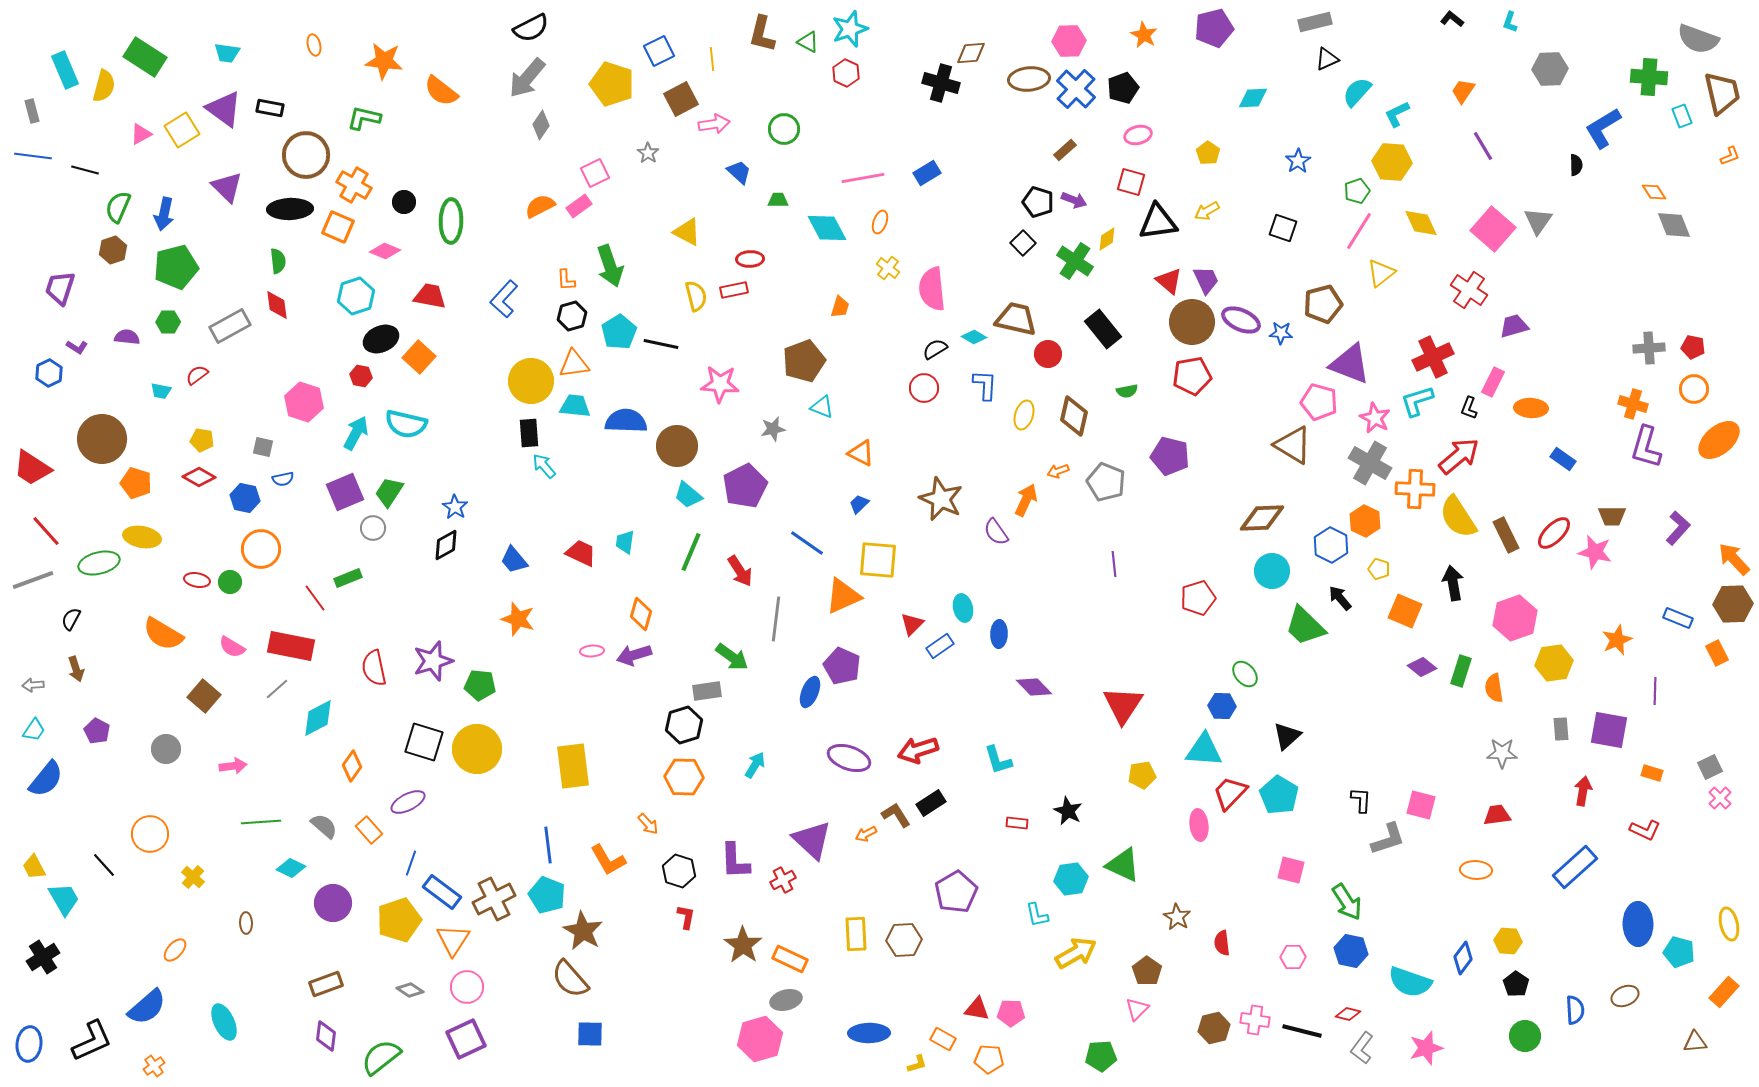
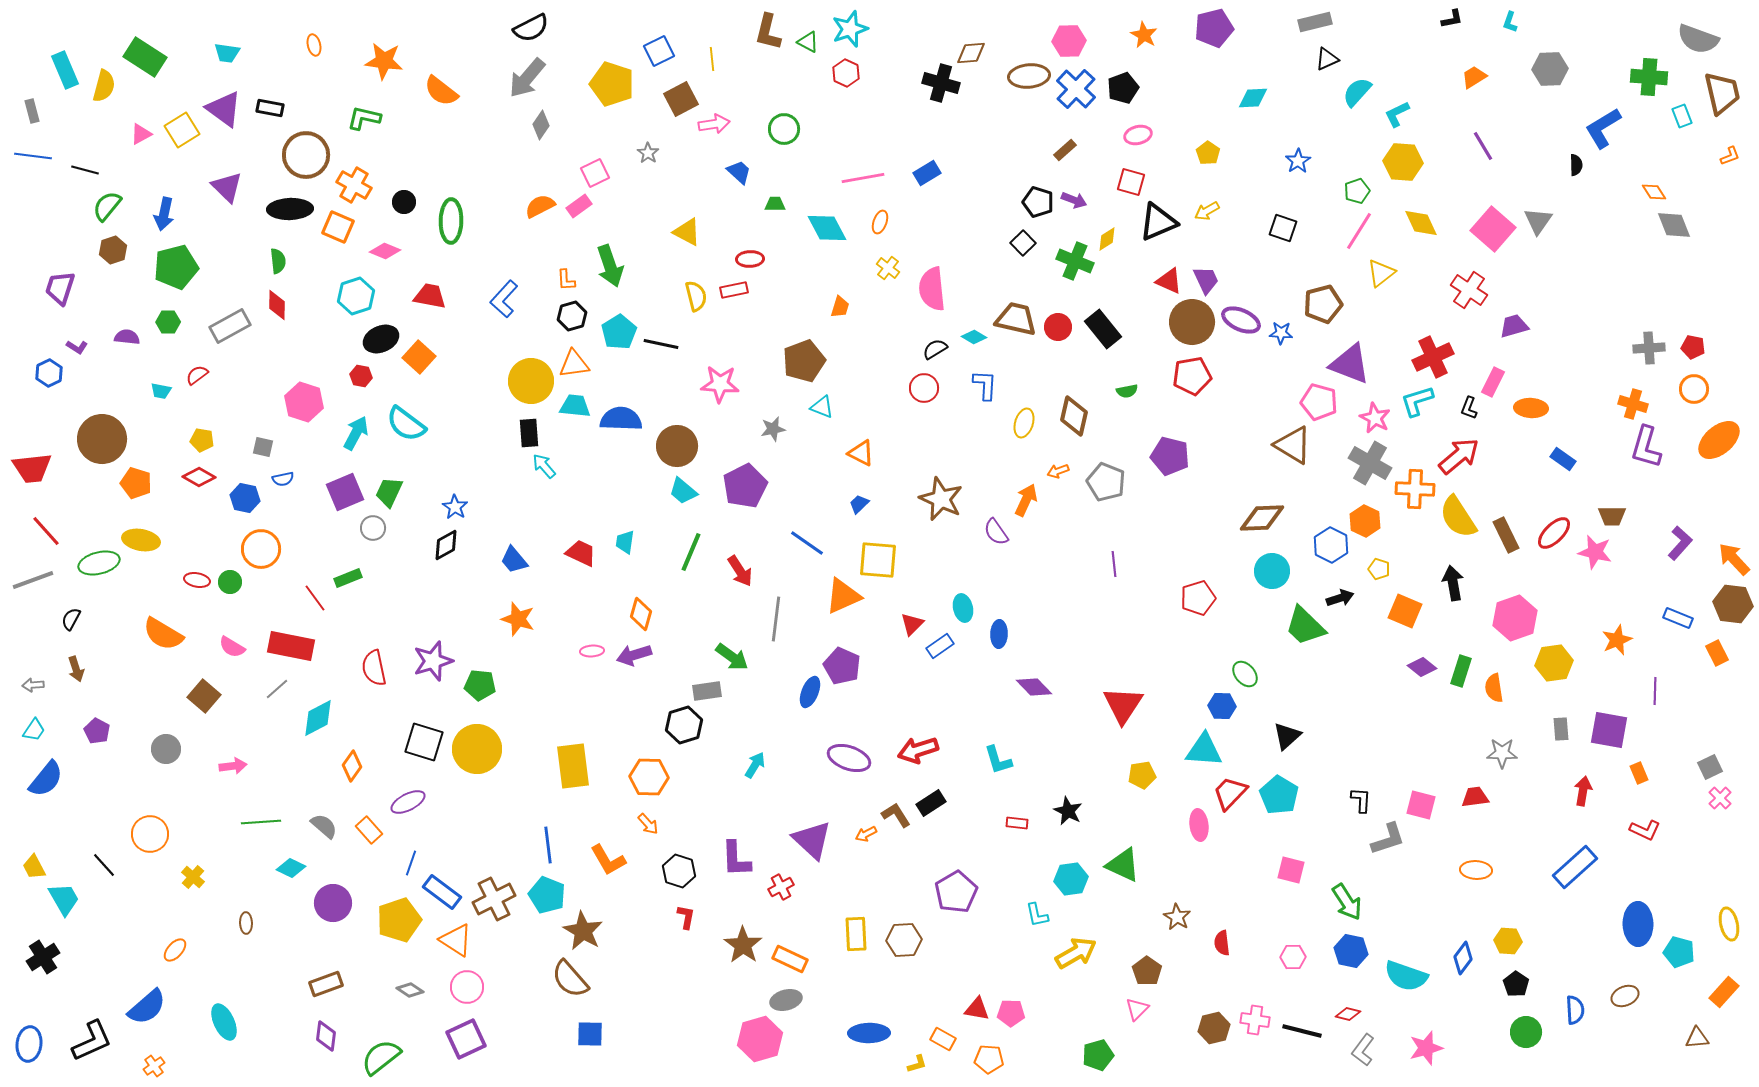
black L-shape at (1452, 19): rotated 130 degrees clockwise
brown L-shape at (762, 34): moved 6 px right, 2 px up
brown ellipse at (1029, 79): moved 3 px up
orange trapezoid at (1463, 91): moved 11 px right, 14 px up; rotated 24 degrees clockwise
yellow hexagon at (1392, 162): moved 11 px right
green trapezoid at (778, 200): moved 3 px left, 4 px down
green semicircle at (118, 207): moved 11 px left, 1 px up; rotated 16 degrees clockwise
black triangle at (1158, 222): rotated 15 degrees counterclockwise
green cross at (1075, 261): rotated 12 degrees counterclockwise
red triangle at (1169, 281): rotated 16 degrees counterclockwise
red diamond at (277, 305): rotated 8 degrees clockwise
red circle at (1048, 354): moved 10 px right, 27 px up
yellow ellipse at (1024, 415): moved 8 px down
blue semicircle at (626, 421): moved 5 px left, 2 px up
cyan semicircle at (406, 424): rotated 24 degrees clockwise
red trapezoid at (32, 468): rotated 39 degrees counterclockwise
green trapezoid at (389, 492): rotated 8 degrees counterclockwise
cyan trapezoid at (688, 495): moved 5 px left, 4 px up
purple L-shape at (1678, 528): moved 2 px right, 15 px down
yellow ellipse at (142, 537): moved 1 px left, 3 px down
black arrow at (1340, 598): rotated 112 degrees clockwise
brown hexagon at (1733, 604): rotated 9 degrees clockwise
orange rectangle at (1652, 773): moved 13 px left; rotated 50 degrees clockwise
orange hexagon at (684, 777): moved 35 px left
red trapezoid at (1497, 815): moved 22 px left, 18 px up
purple L-shape at (735, 861): moved 1 px right, 2 px up
red cross at (783, 880): moved 2 px left, 7 px down
orange triangle at (453, 940): moved 3 px right; rotated 30 degrees counterclockwise
cyan semicircle at (1410, 982): moved 4 px left, 6 px up
green circle at (1525, 1036): moved 1 px right, 4 px up
brown triangle at (1695, 1042): moved 2 px right, 4 px up
gray L-shape at (1362, 1048): moved 1 px right, 2 px down
green pentagon at (1101, 1056): moved 3 px left, 1 px up; rotated 12 degrees counterclockwise
